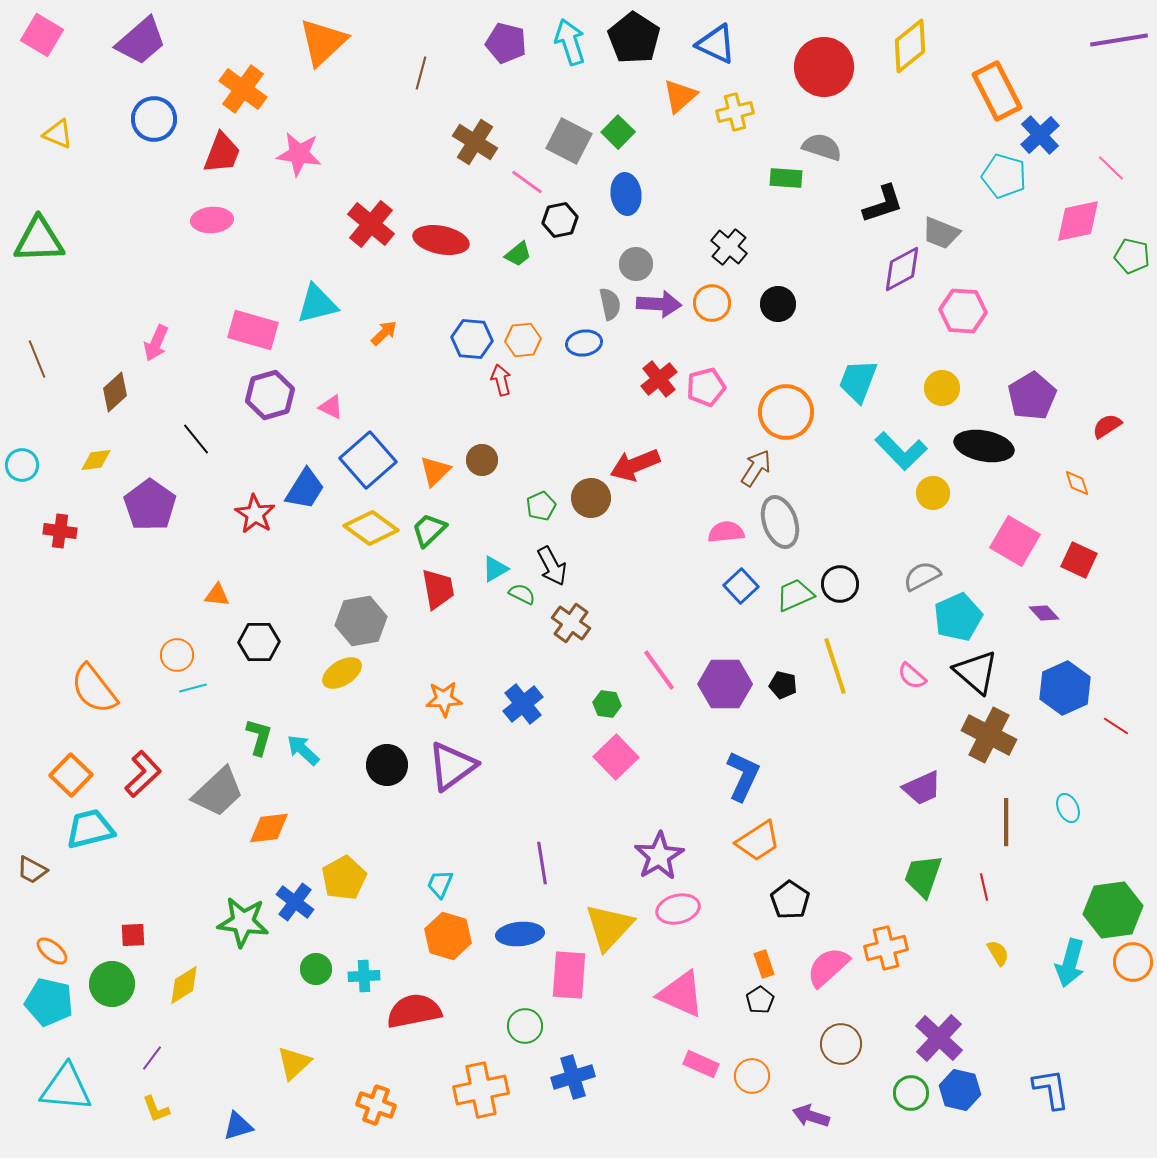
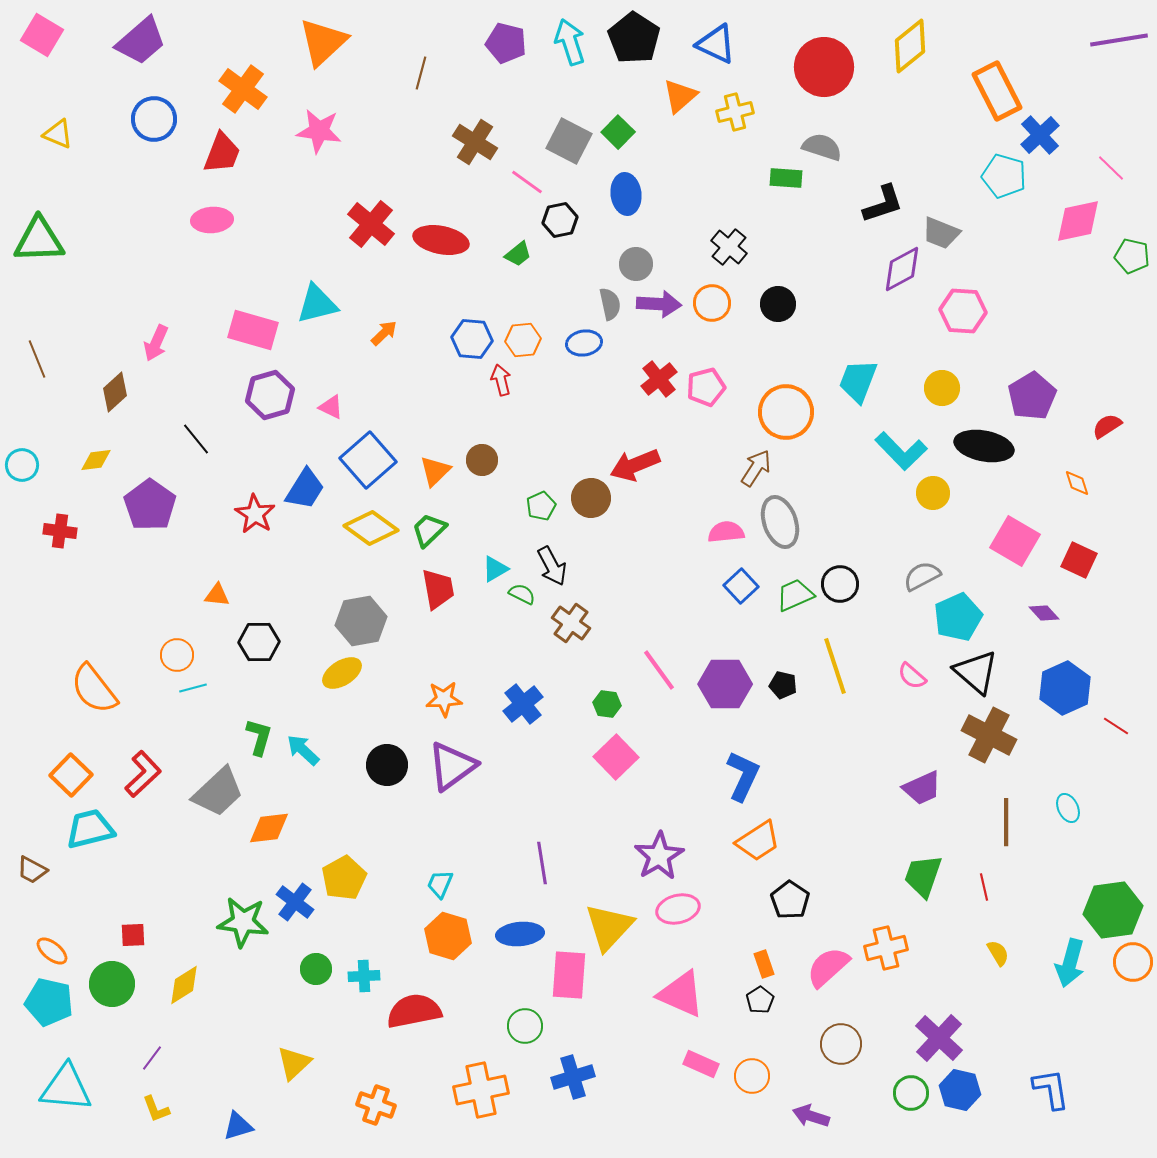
pink star at (299, 154): moved 20 px right, 23 px up
